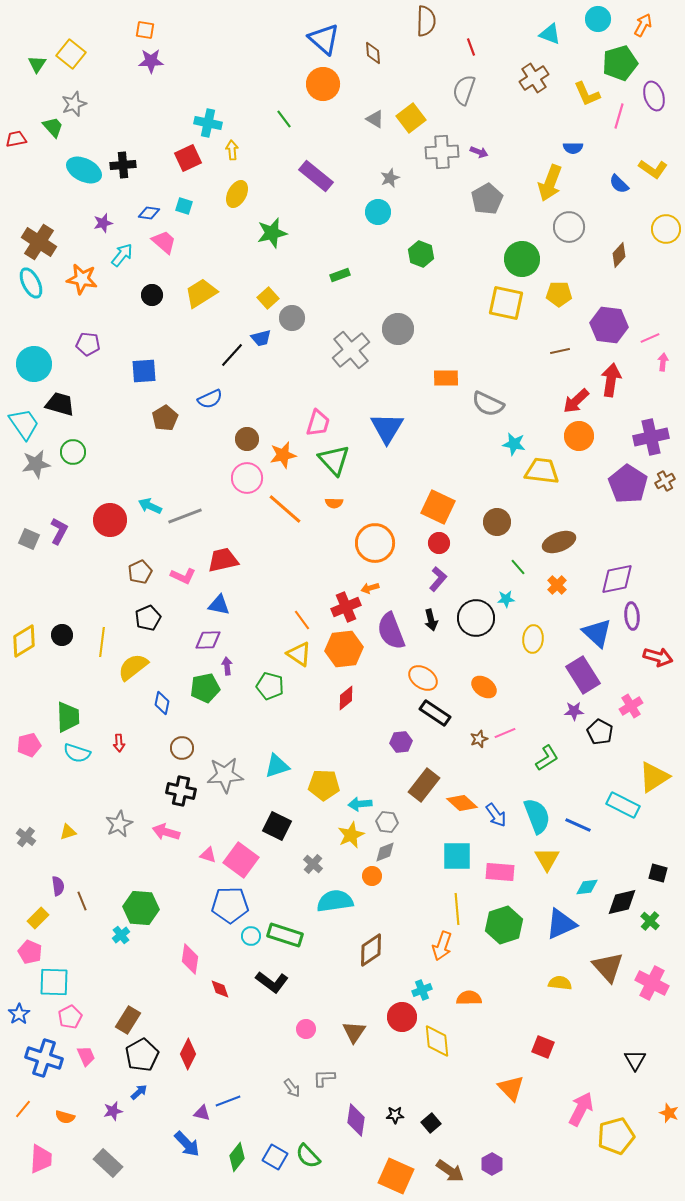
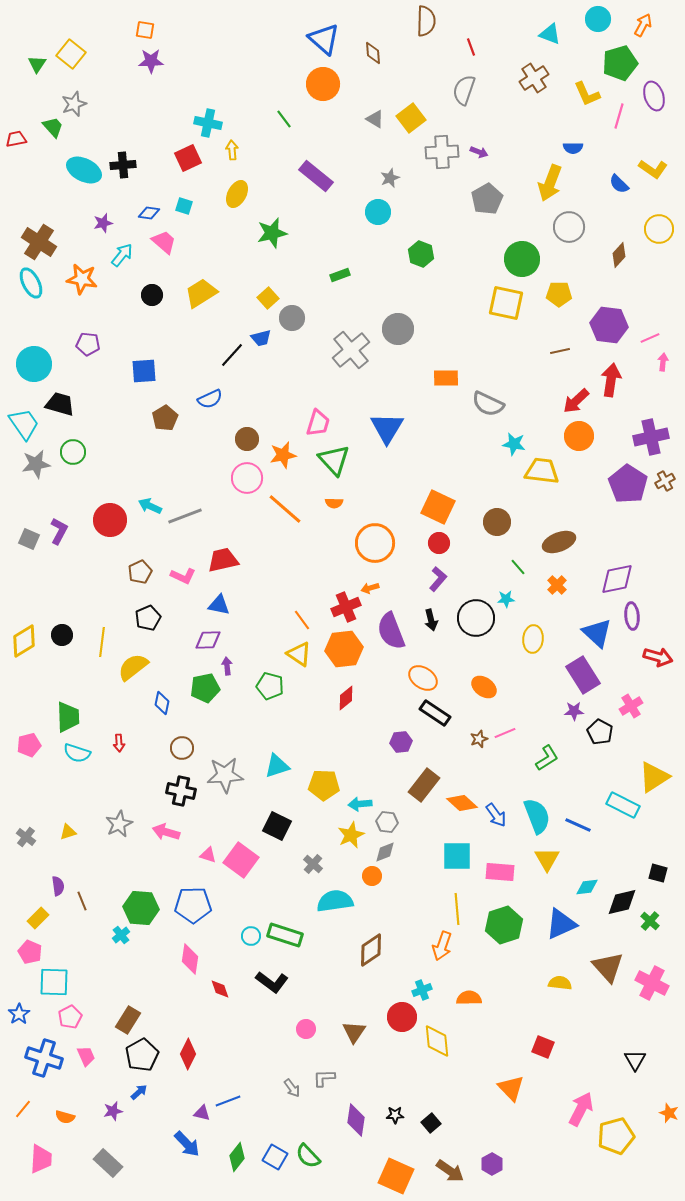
yellow circle at (666, 229): moved 7 px left
blue pentagon at (230, 905): moved 37 px left
